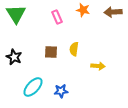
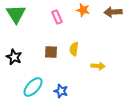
blue star: rotated 24 degrees clockwise
